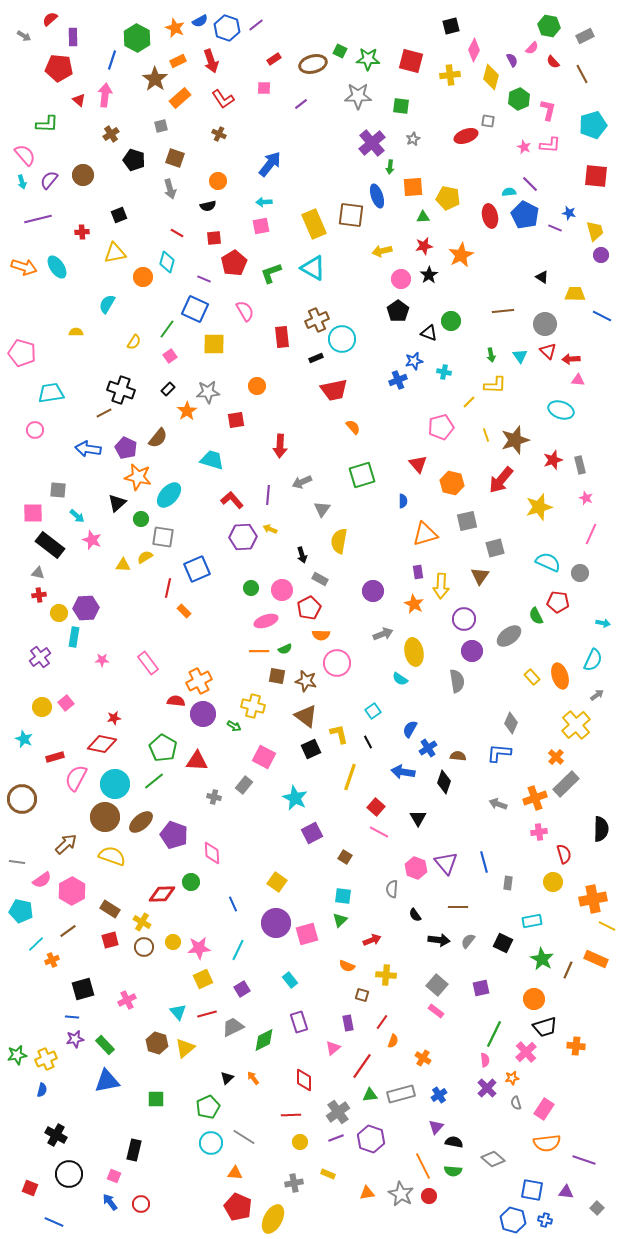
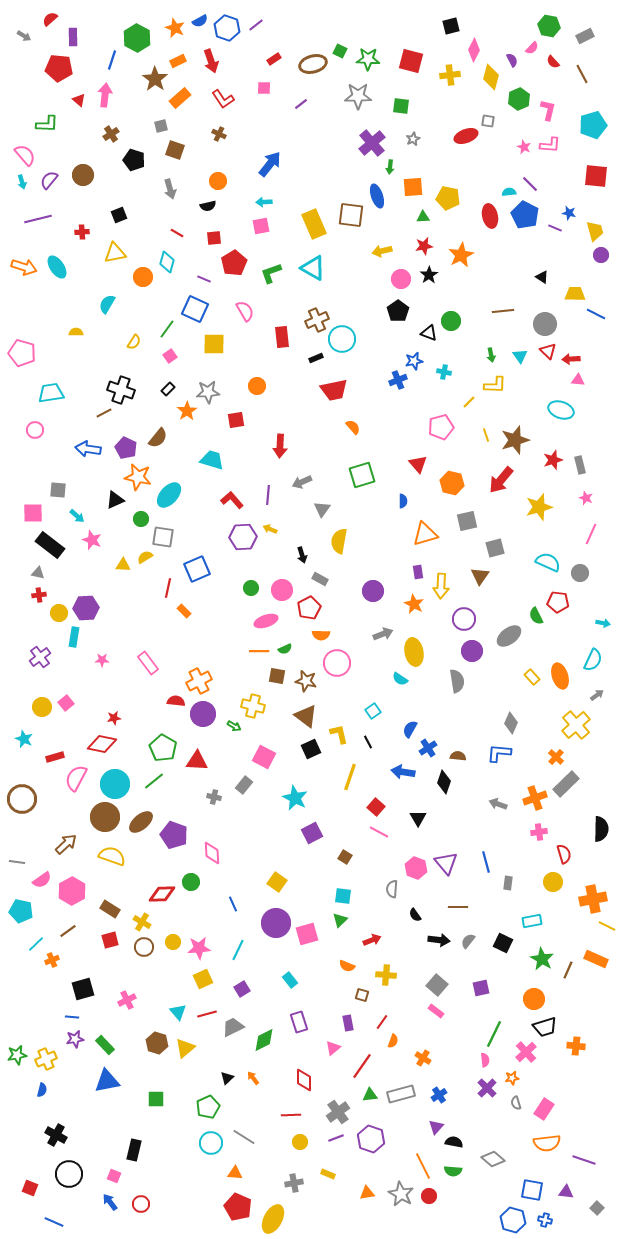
brown square at (175, 158): moved 8 px up
blue line at (602, 316): moved 6 px left, 2 px up
black triangle at (117, 503): moved 2 px left, 3 px up; rotated 18 degrees clockwise
blue line at (484, 862): moved 2 px right
